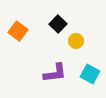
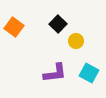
orange square: moved 4 px left, 4 px up
cyan square: moved 1 px left, 1 px up
